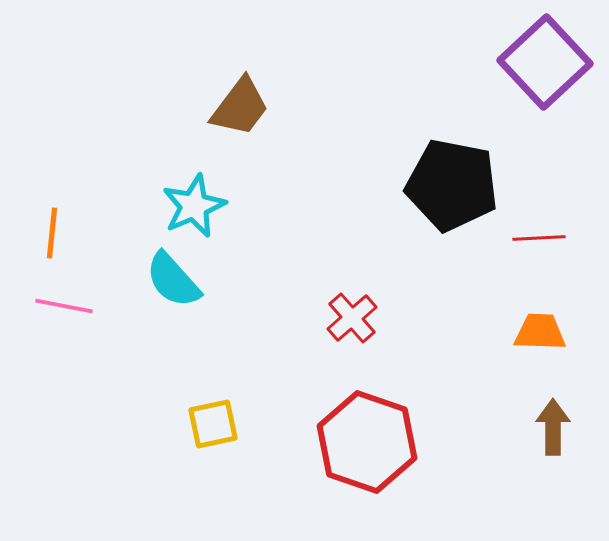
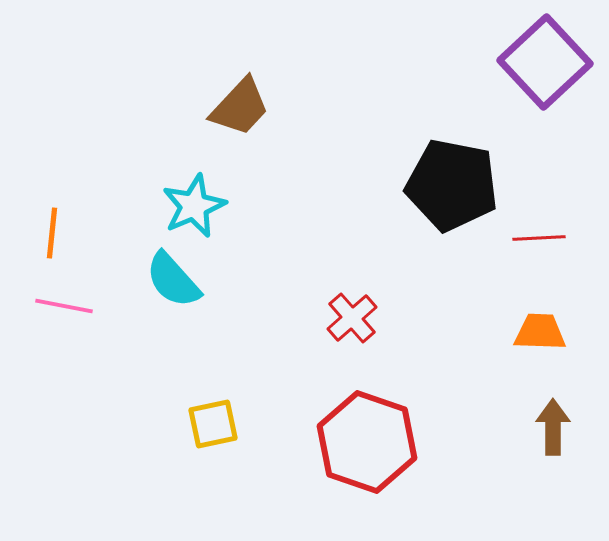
brown trapezoid: rotated 6 degrees clockwise
